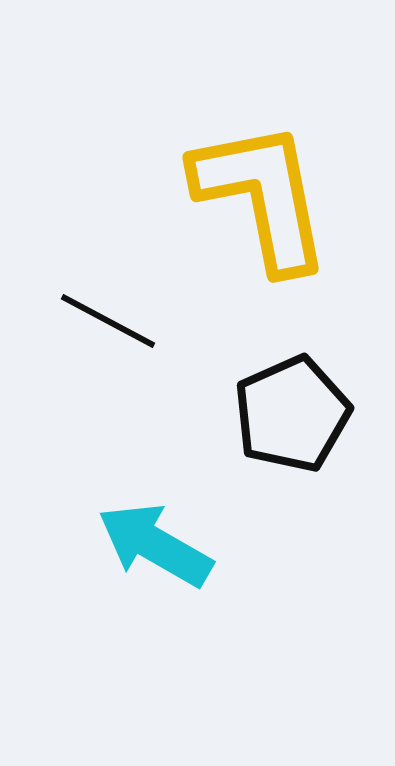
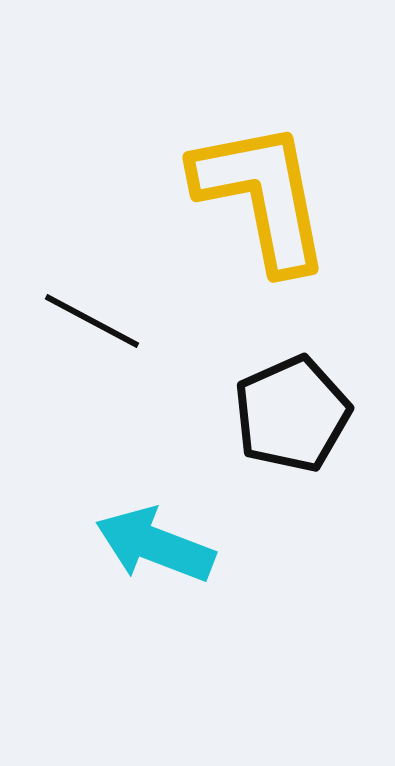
black line: moved 16 px left
cyan arrow: rotated 9 degrees counterclockwise
